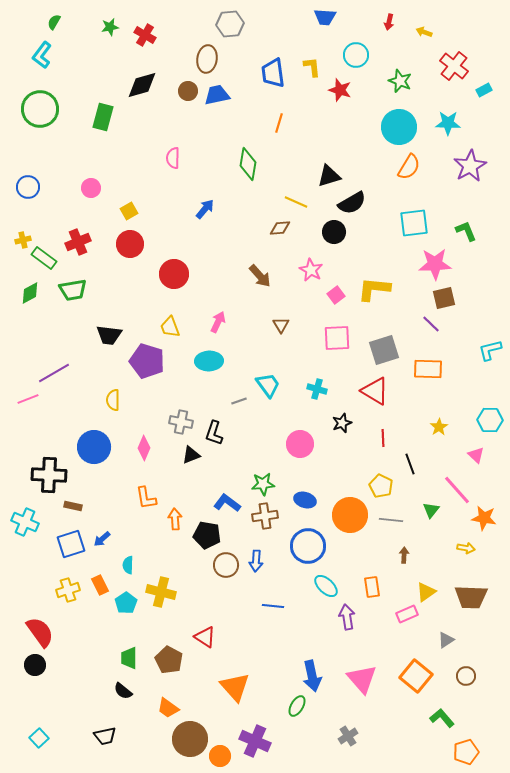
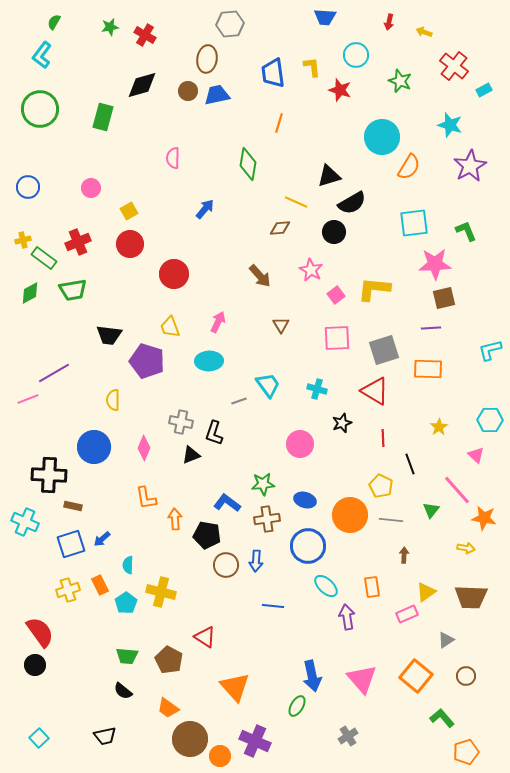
cyan star at (448, 123): moved 2 px right, 2 px down; rotated 15 degrees clockwise
cyan circle at (399, 127): moved 17 px left, 10 px down
purple line at (431, 324): moved 4 px down; rotated 48 degrees counterclockwise
brown cross at (265, 516): moved 2 px right, 3 px down
green trapezoid at (129, 658): moved 2 px left, 2 px up; rotated 85 degrees counterclockwise
